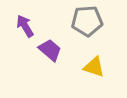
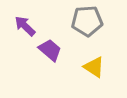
purple arrow: rotated 15 degrees counterclockwise
yellow triangle: rotated 15 degrees clockwise
